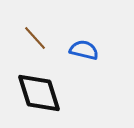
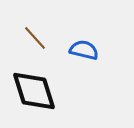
black diamond: moved 5 px left, 2 px up
